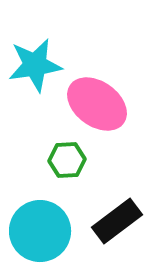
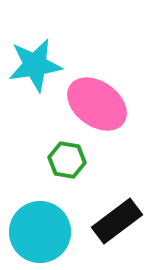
green hexagon: rotated 12 degrees clockwise
cyan circle: moved 1 px down
